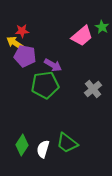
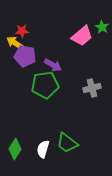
gray cross: moved 1 px left, 1 px up; rotated 24 degrees clockwise
green diamond: moved 7 px left, 4 px down
